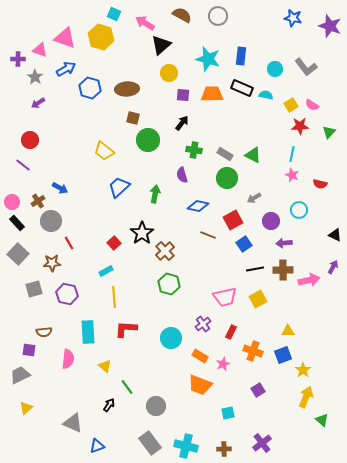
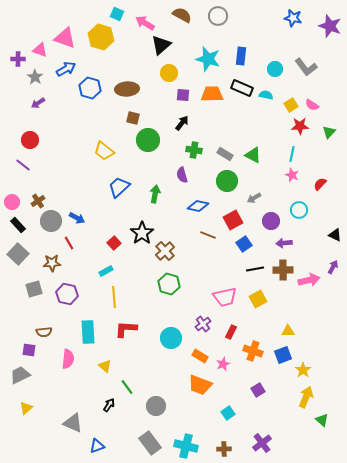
cyan square at (114, 14): moved 3 px right
green circle at (227, 178): moved 3 px down
red semicircle at (320, 184): rotated 120 degrees clockwise
blue arrow at (60, 188): moved 17 px right, 30 px down
black rectangle at (17, 223): moved 1 px right, 2 px down
cyan square at (228, 413): rotated 24 degrees counterclockwise
